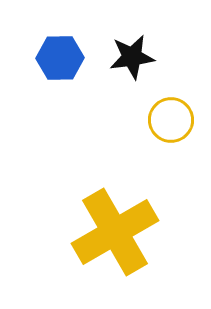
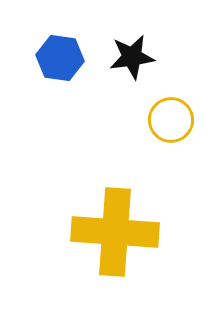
blue hexagon: rotated 9 degrees clockwise
yellow cross: rotated 34 degrees clockwise
